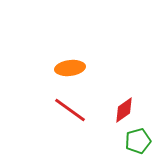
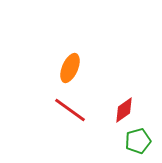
orange ellipse: rotated 60 degrees counterclockwise
